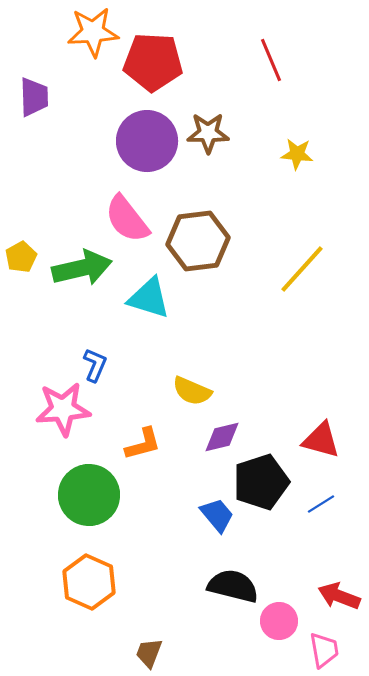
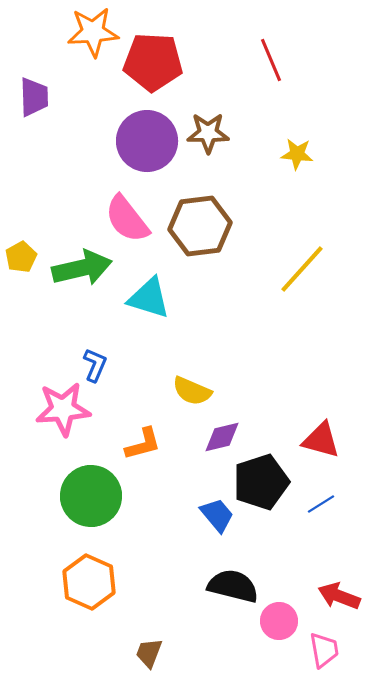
brown hexagon: moved 2 px right, 15 px up
green circle: moved 2 px right, 1 px down
